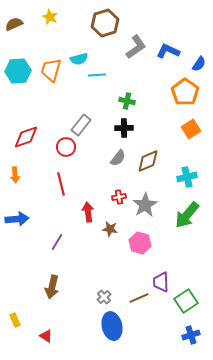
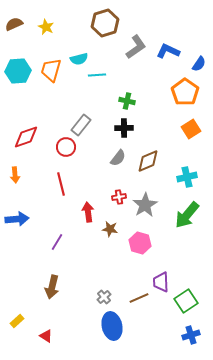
yellow star: moved 4 px left, 10 px down
yellow rectangle: moved 2 px right, 1 px down; rotated 72 degrees clockwise
